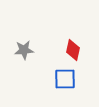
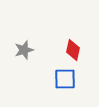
gray star: rotated 12 degrees counterclockwise
